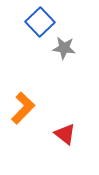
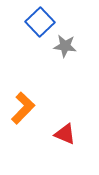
gray star: moved 1 px right, 2 px up
red triangle: rotated 15 degrees counterclockwise
